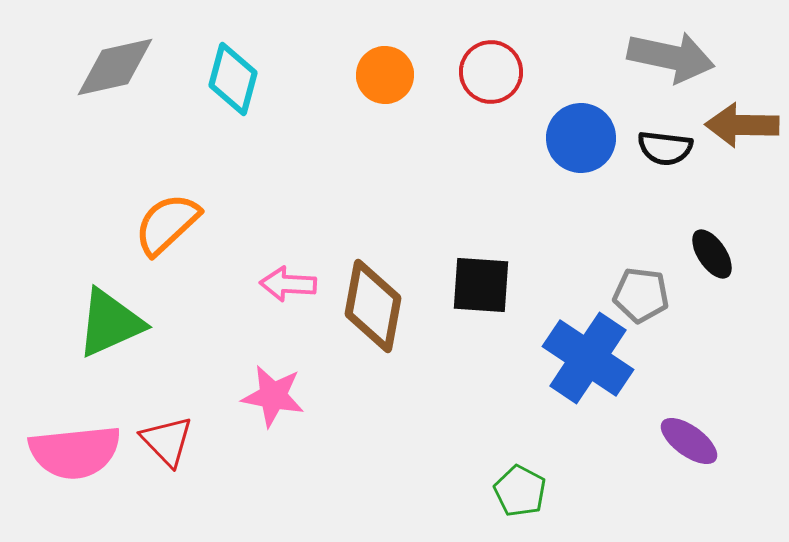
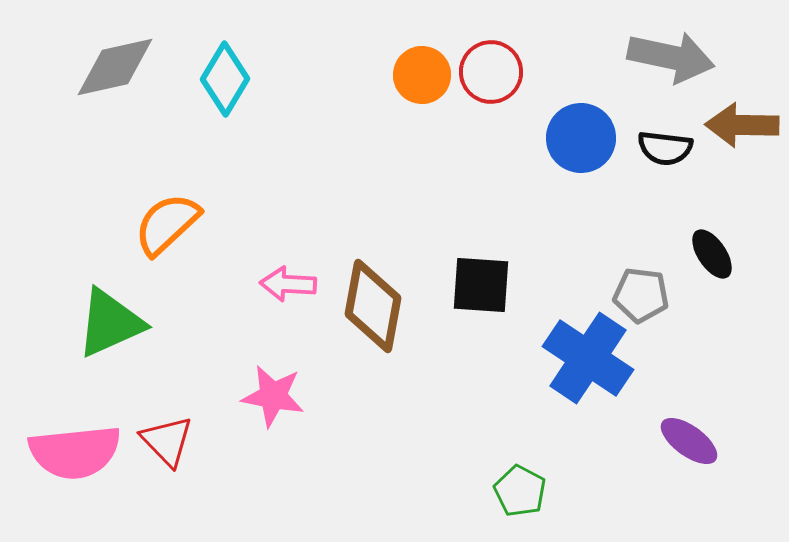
orange circle: moved 37 px right
cyan diamond: moved 8 px left; rotated 16 degrees clockwise
